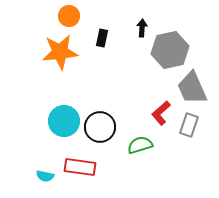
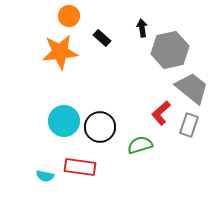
black arrow: rotated 12 degrees counterclockwise
black rectangle: rotated 60 degrees counterclockwise
gray trapezoid: rotated 153 degrees clockwise
